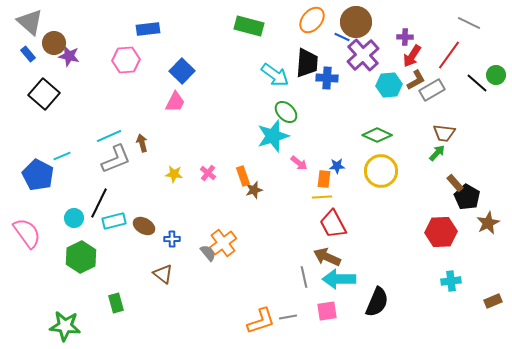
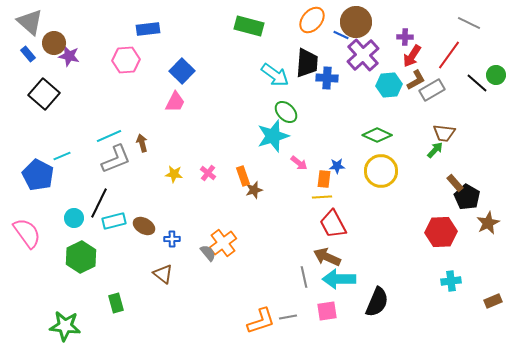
blue line at (342, 37): moved 1 px left, 2 px up
green arrow at (437, 153): moved 2 px left, 3 px up
